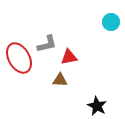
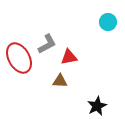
cyan circle: moved 3 px left
gray L-shape: rotated 15 degrees counterclockwise
brown triangle: moved 1 px down
black star: rotated 18 degrees clockwise
